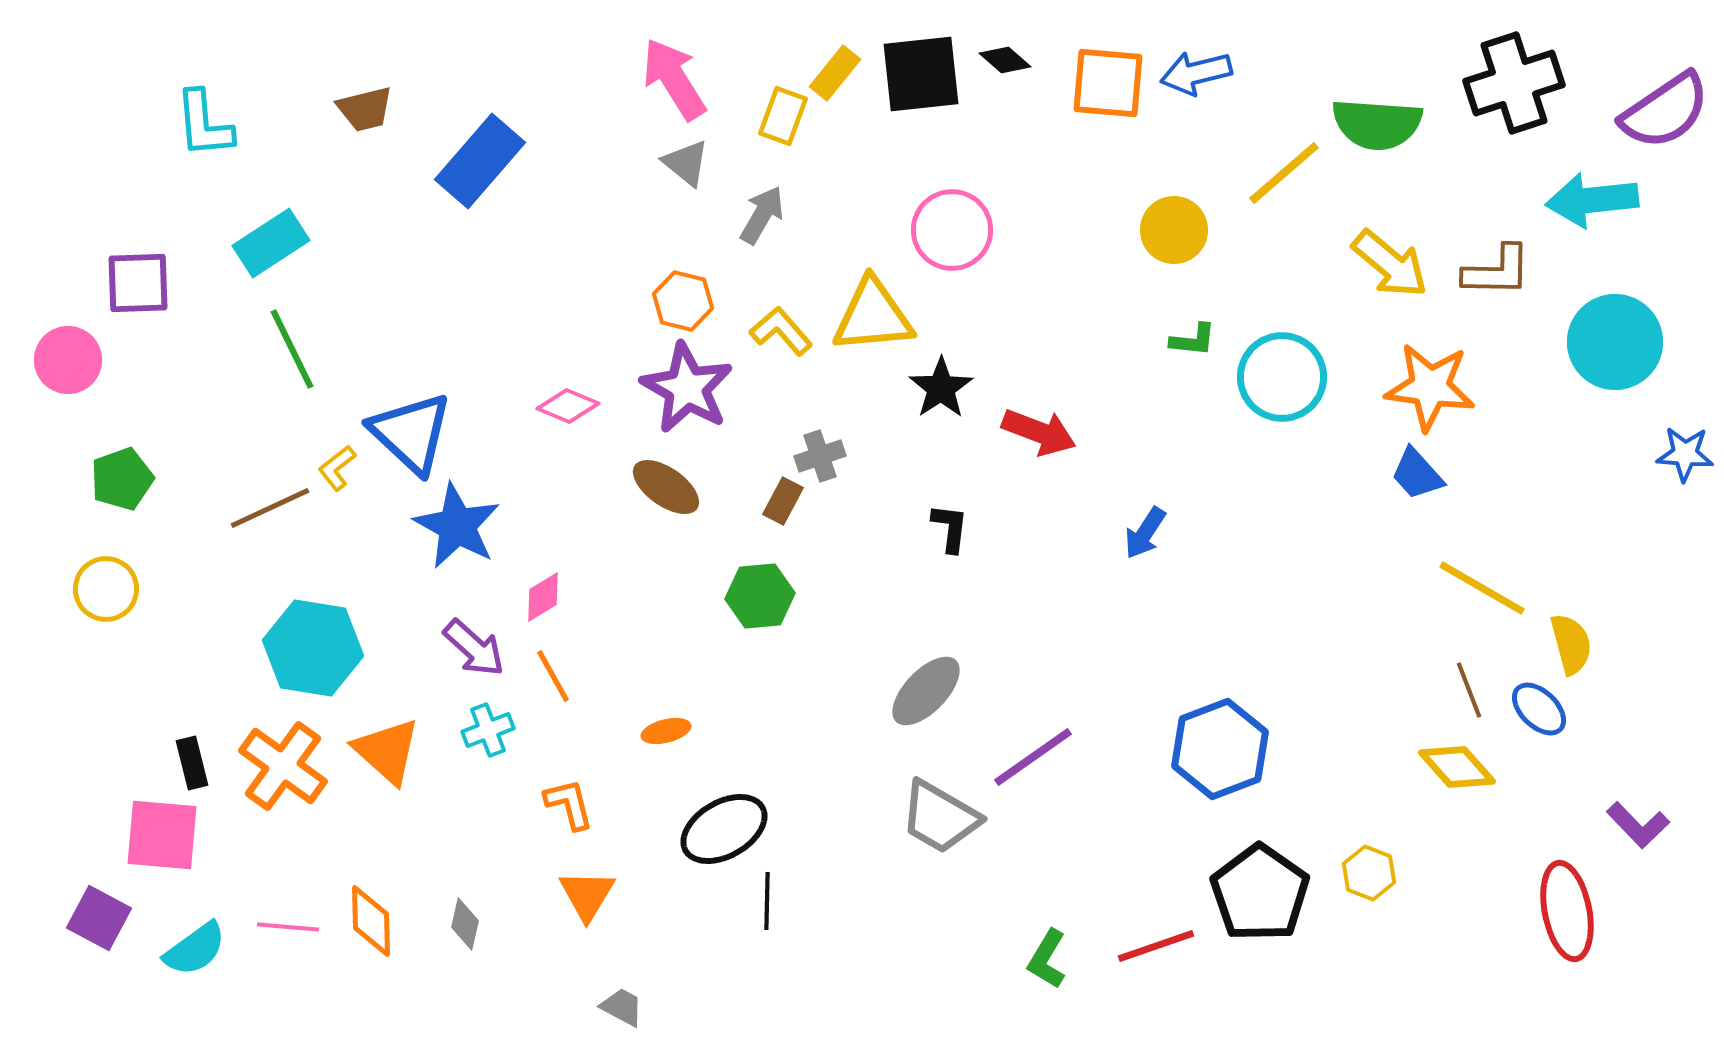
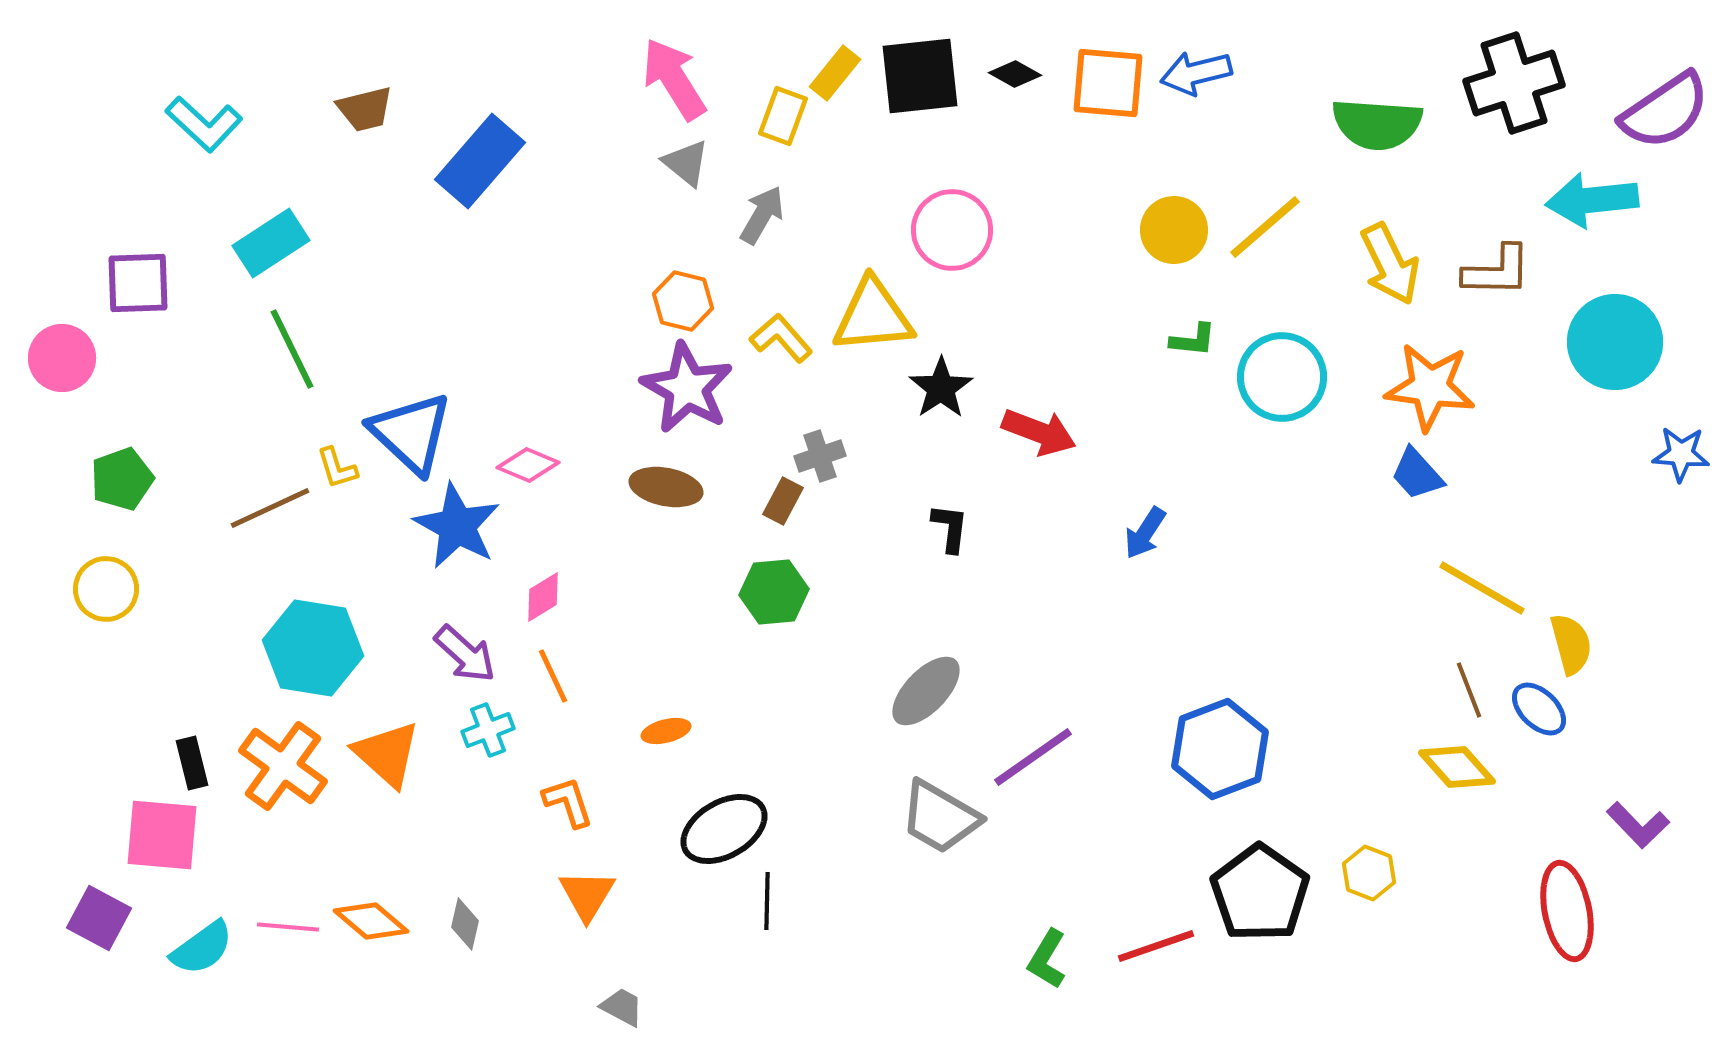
black diamond at (1005, 60): moved 10 px right, 14 px down; rotated 12 degrees counterclockwise
black square at (921, 74): moved 1 px left, 2 px down
cyan L-shape at (204, 124): rotated 42 degrees counterclockwise
yellow line at (1284, 173): moved 19 px left, 54 px down
yellow arrow at (1390, 264): rotated 24 degrees clockwise
yellow L-shape at (781, 331): moved 7 px down
pink circle at (68, 360): moved 6 px left, 2 px up
pink diamond at (568, 406): moved 40 px left, 59 px down
blue star at (1685, 454): moved 4 px left
yellow L-shape at (337, 468): rotated 69 degrees counterclockwise
brown ellipse at (666, 487): rotated 24 degrees counterclockwise
green hexagon at (760, 596): moved 14 px right, 4 px up
purple arrow at (474, 648): moved 9 px left, 6 px down
orange line at (553, 676): rotated 4 degrees clockwise
orange triangle at (387, 751): moved 3 px down
orange L-shape at (569, 804): moved 1 px left, 2 px up; rotated 4 degrees counterclockwise
orange diamond at (371, 921): rotated 48 degrees counterclockwise
cyan semicircle at (195, 949): moved 7 px right, 1 px up
